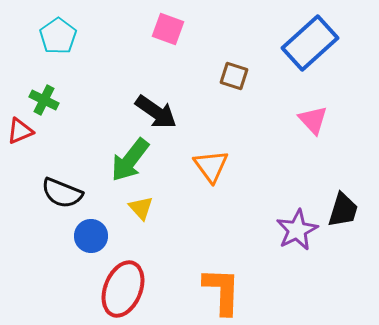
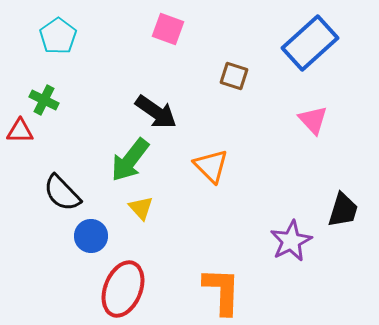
red triangle: rotated 24 degrees clockwise
orange triangle: rotated 9 degrees counterclockwise
black semicircle: rotated 24 degrees clockwise
purple star: moved 6 px left, 11 px down
